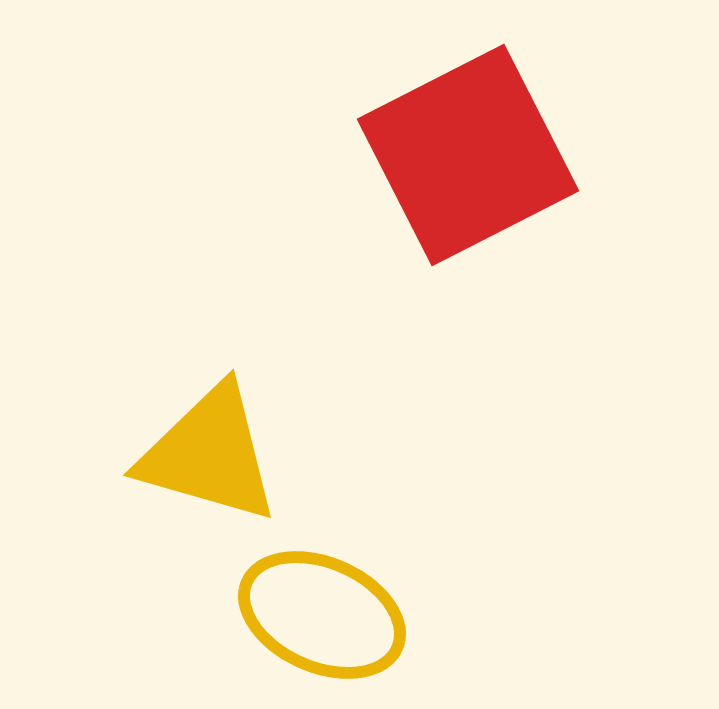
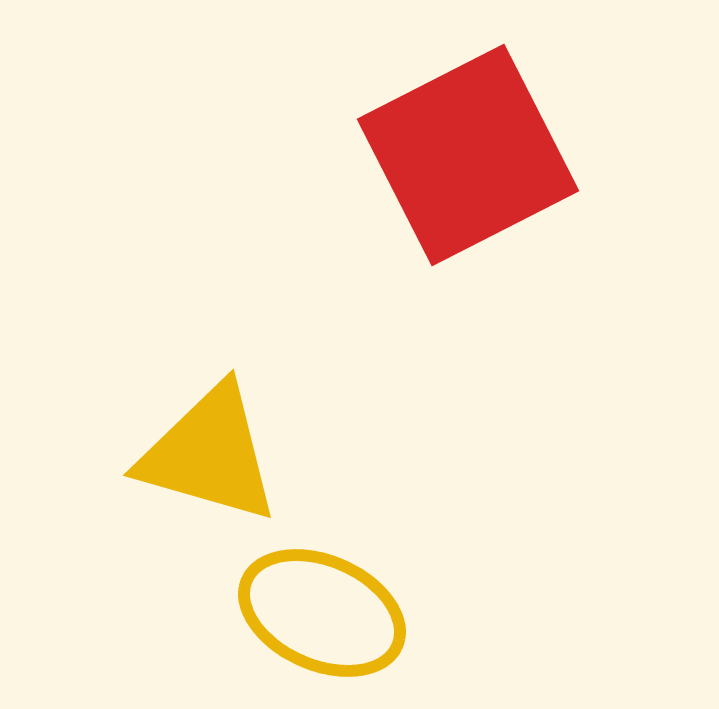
yellow ellipse: moved 2 px up
